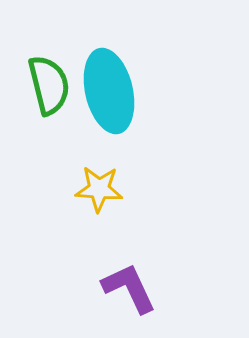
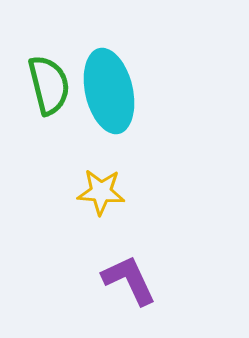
yellow star: moved 2 px right, 3 px down
purple L-shape: moved 8 px up
